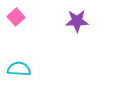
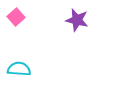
purple star: moved 1 px up; rotated 15 degrees clockwise
